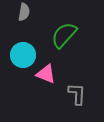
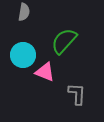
green semicircle: moved 6 px down
pink triangle: moved 1 px left, 2 px up
